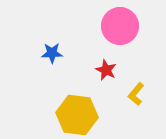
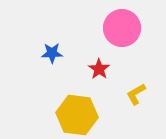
pink circle: moved 2 px right, 2 px down
red star: moved 7 px left, 1 px up; rotated 10 degrees clockwise
yellow L-shape: rotated 20 degrees clockwise
